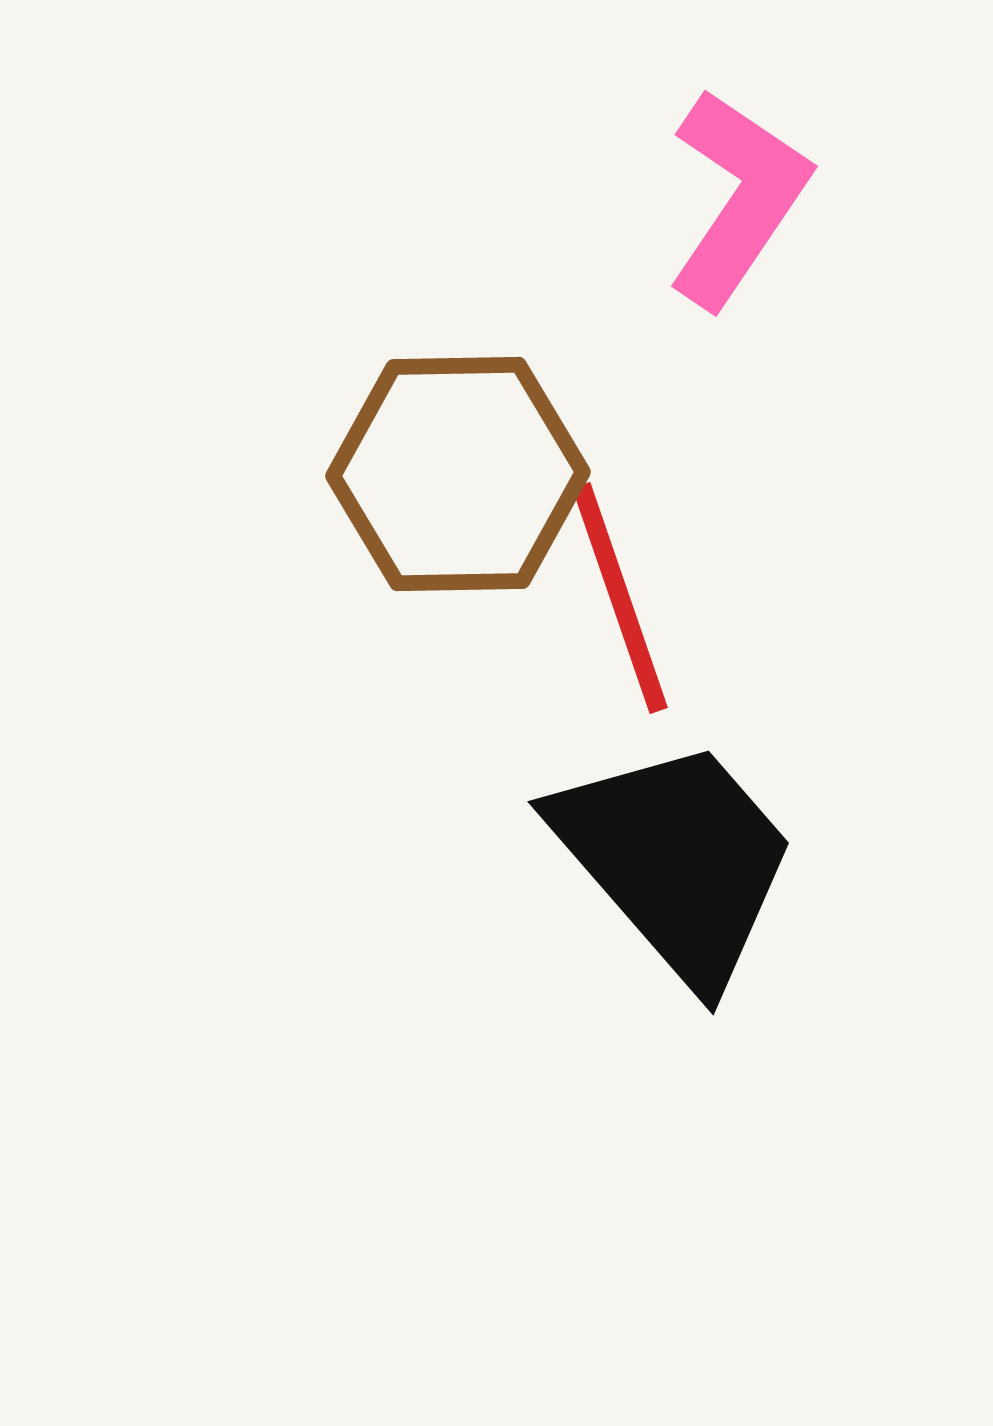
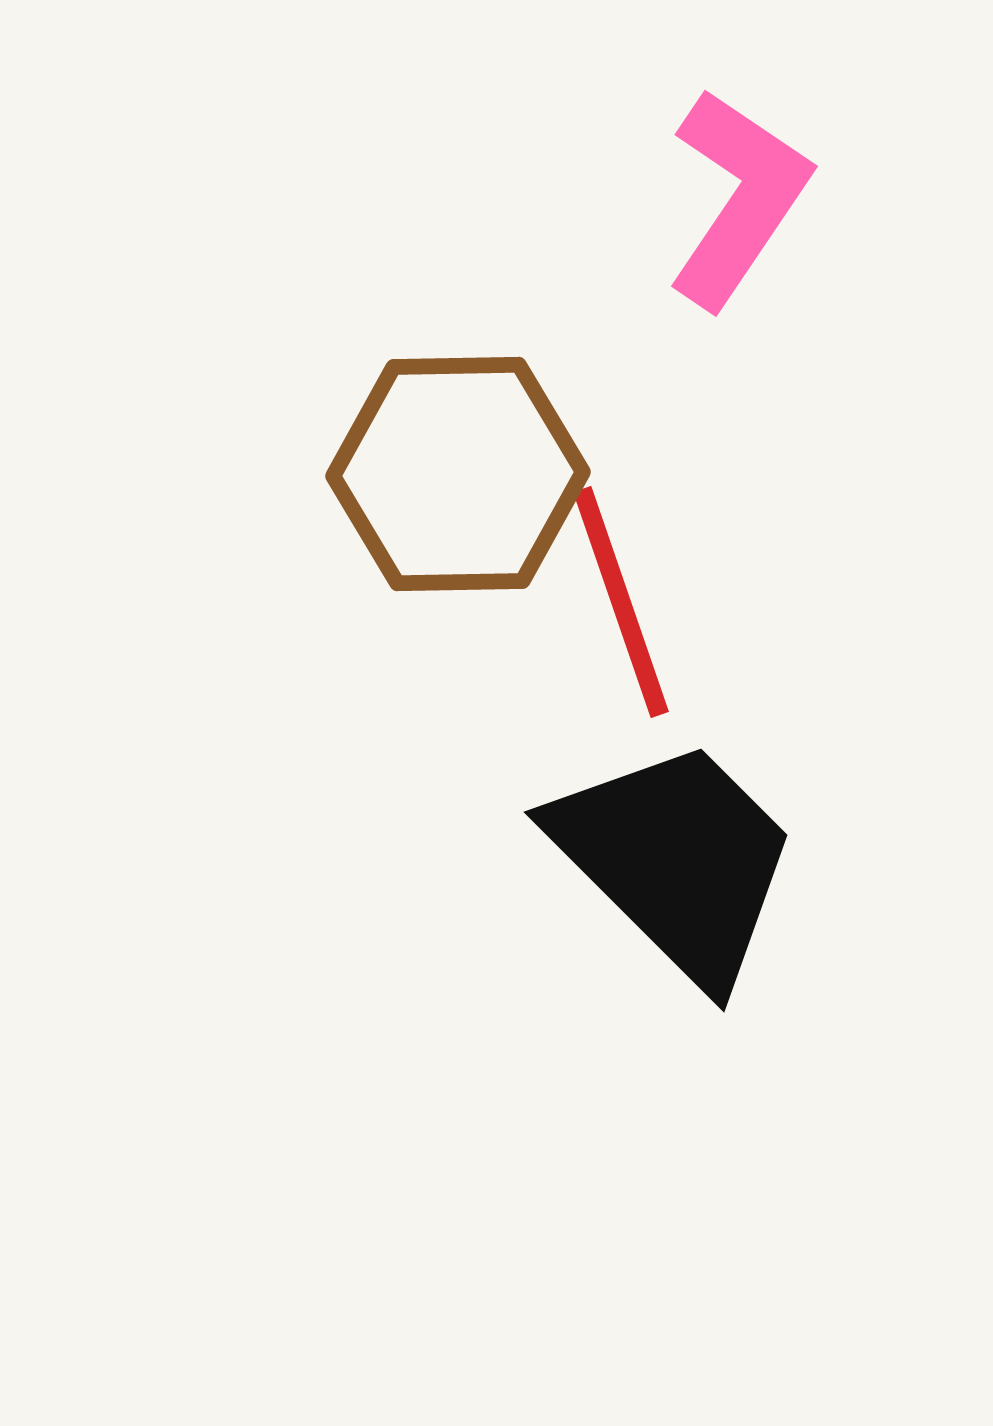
red line: moved 1 px right, 4 px down
black trapezoid: rotated 4 degrees counterclockwise
